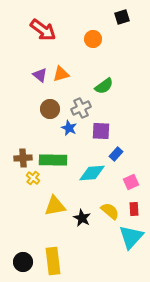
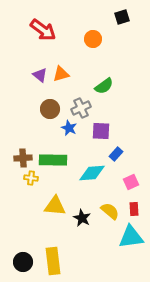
yellow cross: moved 2 px left; rotated 32 degrees counterclockwise
yellow triangle: rotated 15 degrees clockwise
cyan triangle: rotated 40 degrees clockwise
